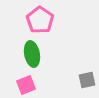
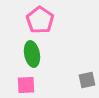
pink square: rotated 18 degrees clockwise
